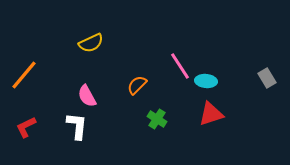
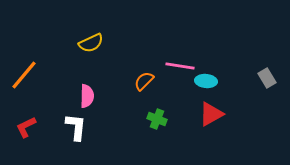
pink line: rotated 48 degrees counterclockwise
orange semicircle: moved 7 px right, 4 px up
pink semicircle: rotated 150 degrees counterclockwise
red triangle: rotated 12 degrees counterclockwise
green cross: rotated 12 degrees counterclockwise
white L-shape: moved 1 px left, 1 px down
